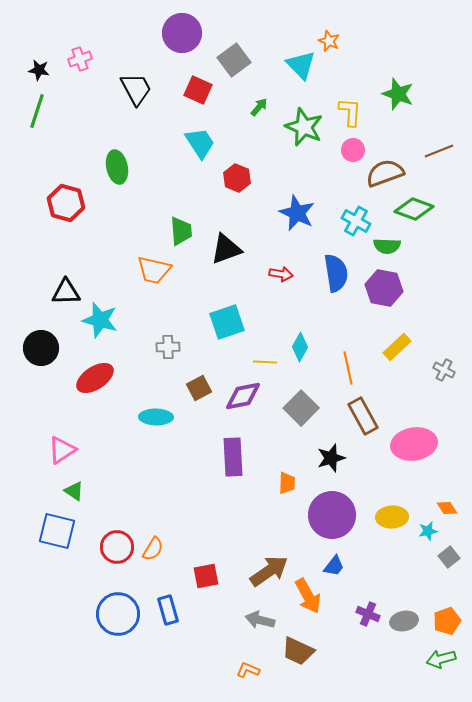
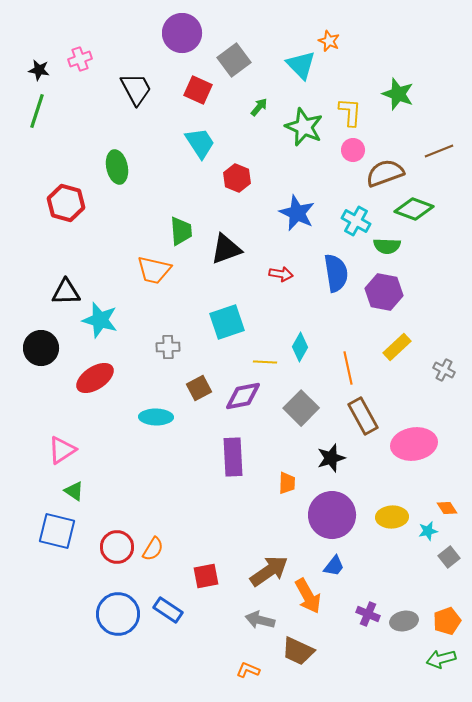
purple hexagon at (384, 288): moved 4 px down
blue rectangle at (168, 610): rotated 40 degrees counterclockwise
